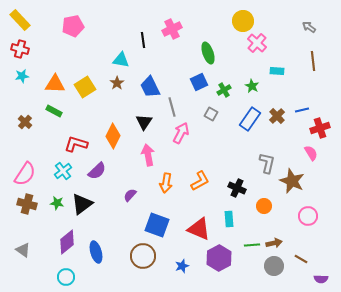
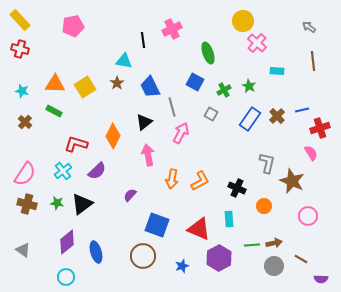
cyan triangle at (121, 60): moved 3 px right, 1 px down
cyan star at (22, 76): moved 15 px down; rotated 24 degrees clockwise
blue square at (199, 82): moved 4 px left; rotated 36 degrees counterclockwise
green star at (252, 86): moved 3 px left
black triangle at (144, 122): rotated 18 degrees clockwise
orange arrow at (166, 183): moved 6 px right, 4 px up
